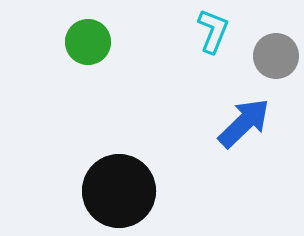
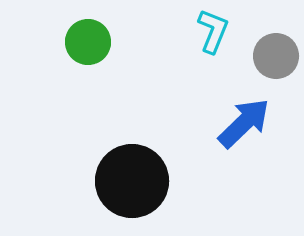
black circle: moved 13 px right, 10 px up
